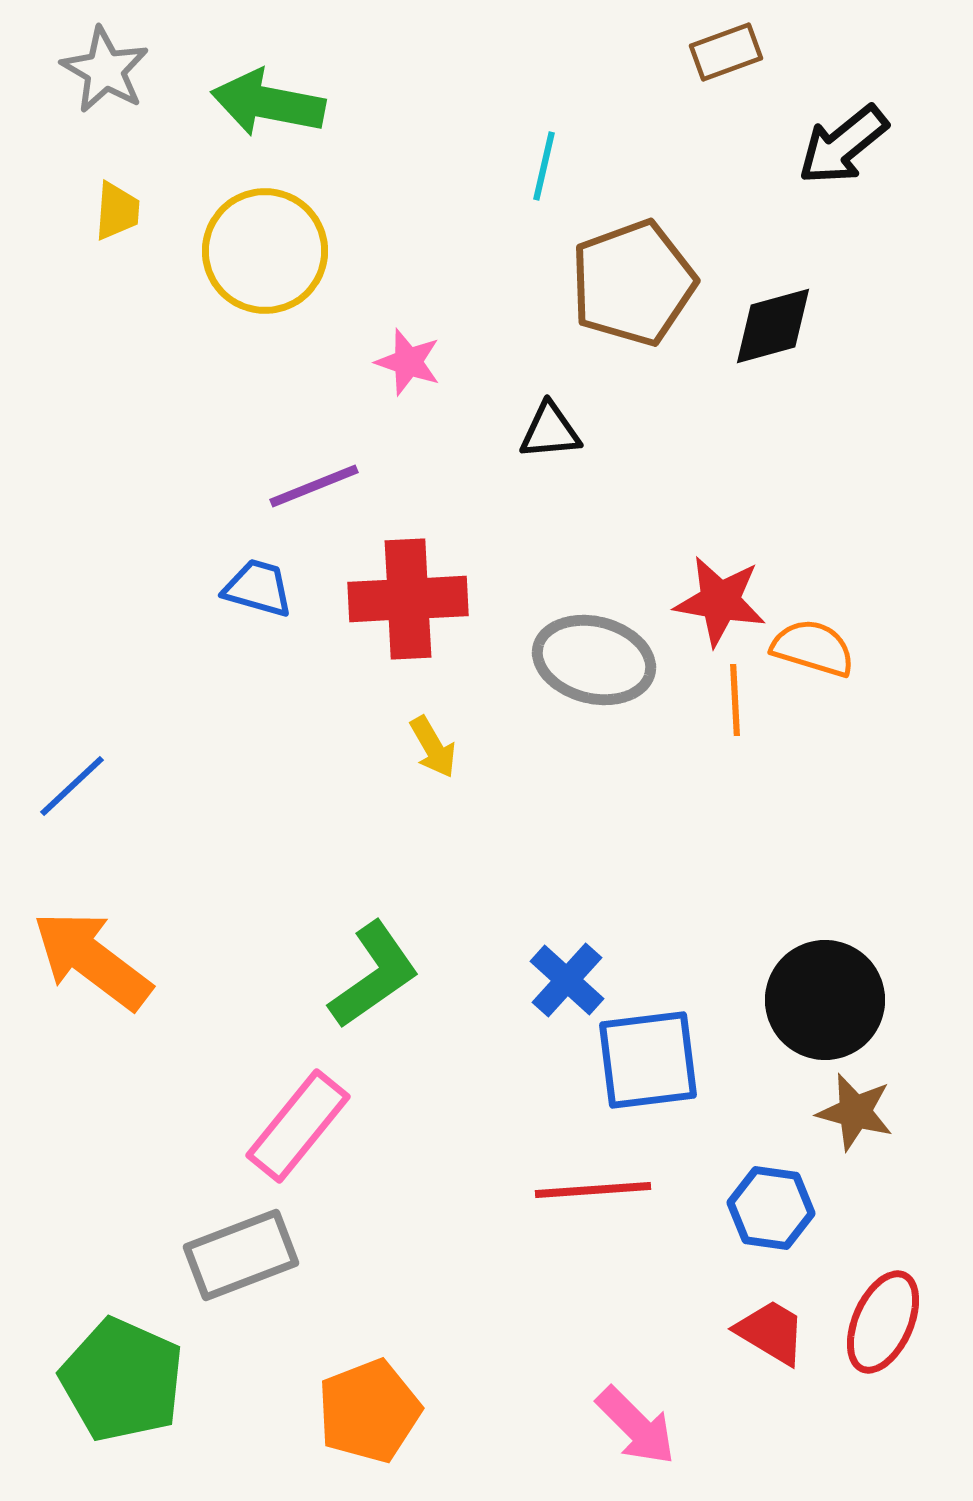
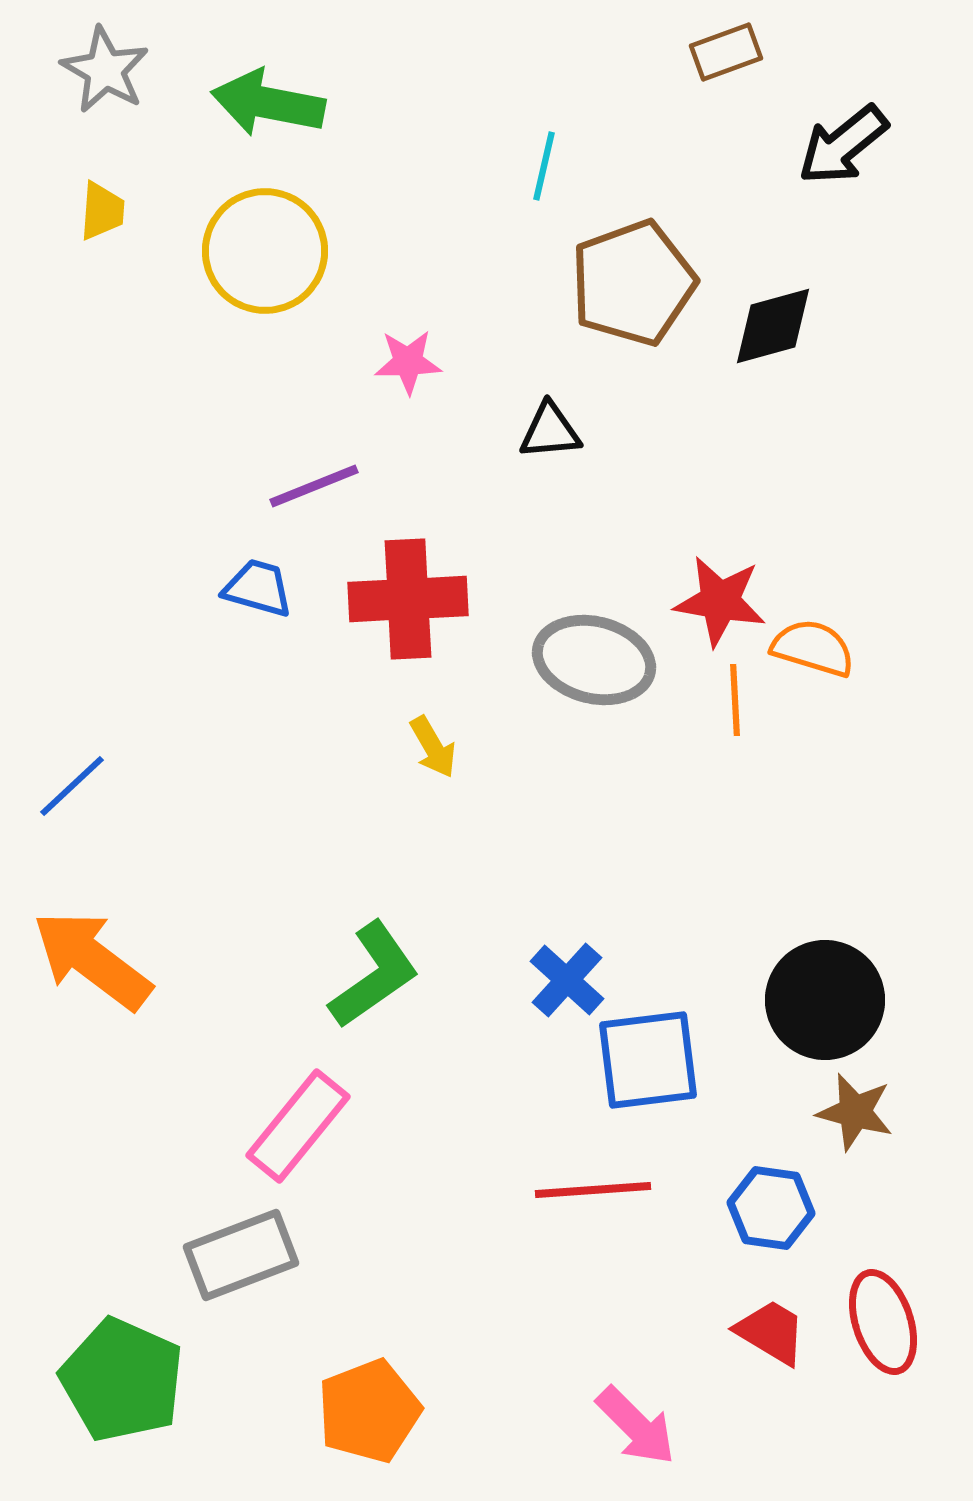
yellow trapezoid: moved 15 px left
pink star: rotated 20 degrees counterclockwise
red ellipse: rotated 42 degrees counterclockwise
